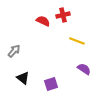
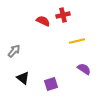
yellow line: rotated 35 degrees counterclockwise
